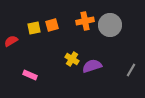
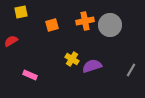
yellow square: moved 13 px left, 16 px up
